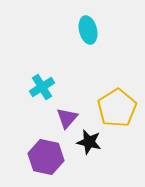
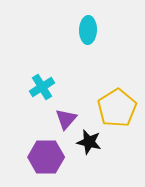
cyan ellipse: rotated 16 degrees clockwise
purple triangle: moved 1 px left, 1 px down
purple hexagon: rotated 12 degrees counterclockwise
